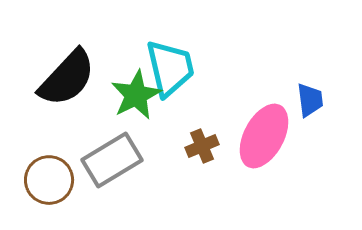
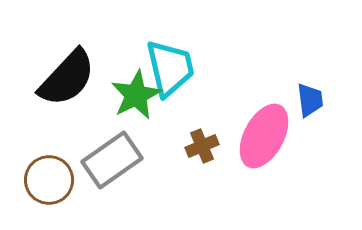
gray rectangle: rotated 4 degrees counterclockwise
